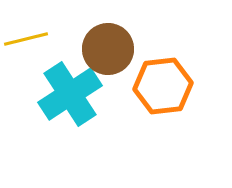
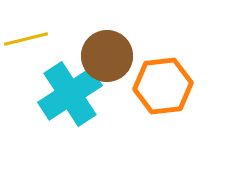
brown circle: moved 1 px left, 7 px down
